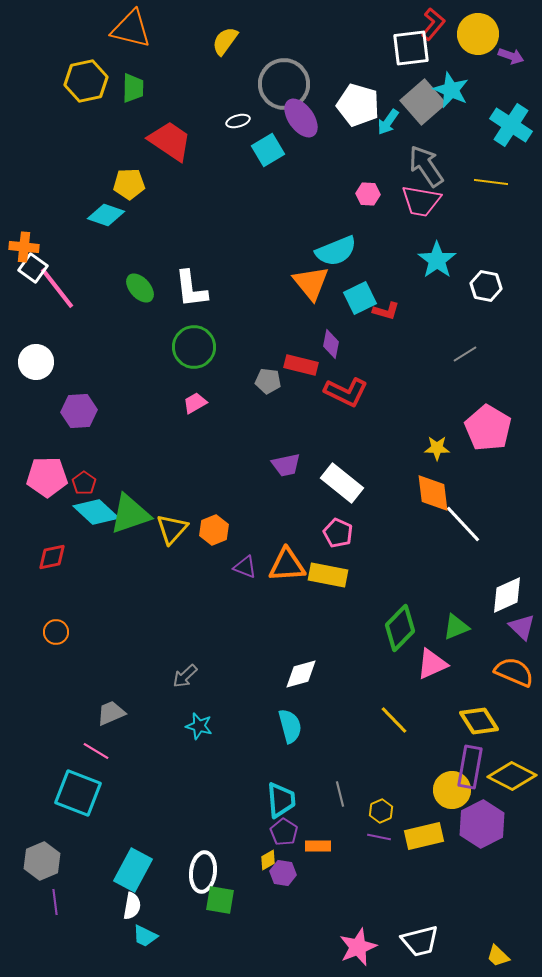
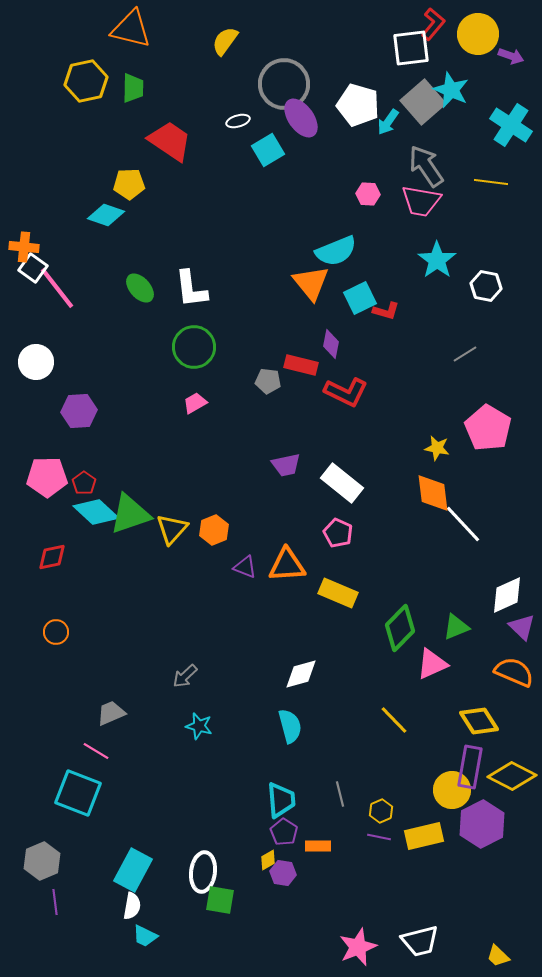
yellow star at (437, 448): rotated 10 degrees clockwise
yellow rectangle at (328, 575): moved 10 px right, 18 px down; rotated 12 degrees clockwise
